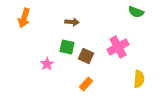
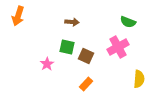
green semicircle: moved 8 px left, 10 px down
orange arrow: moved 6 px left, 2 px up
